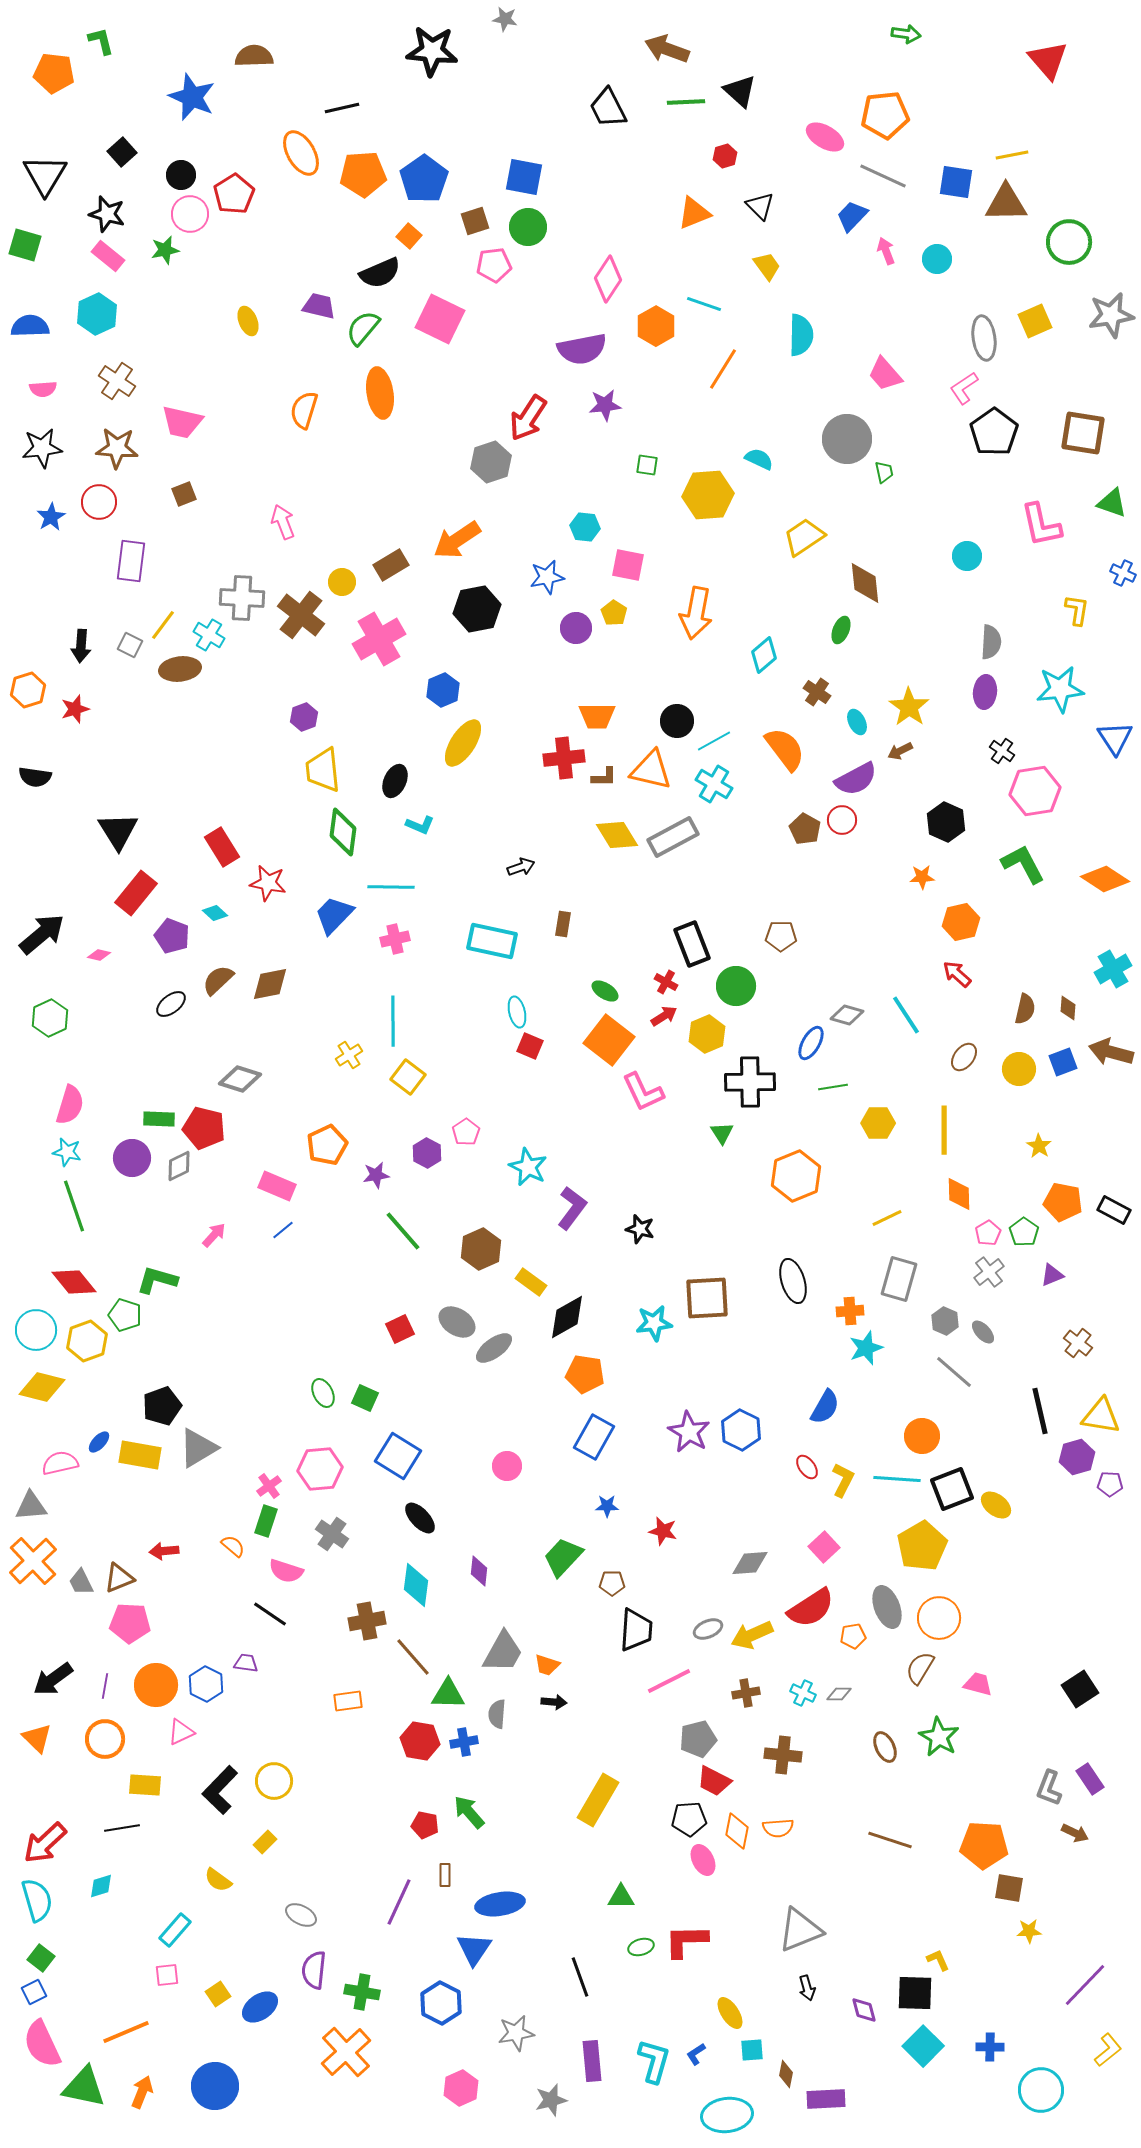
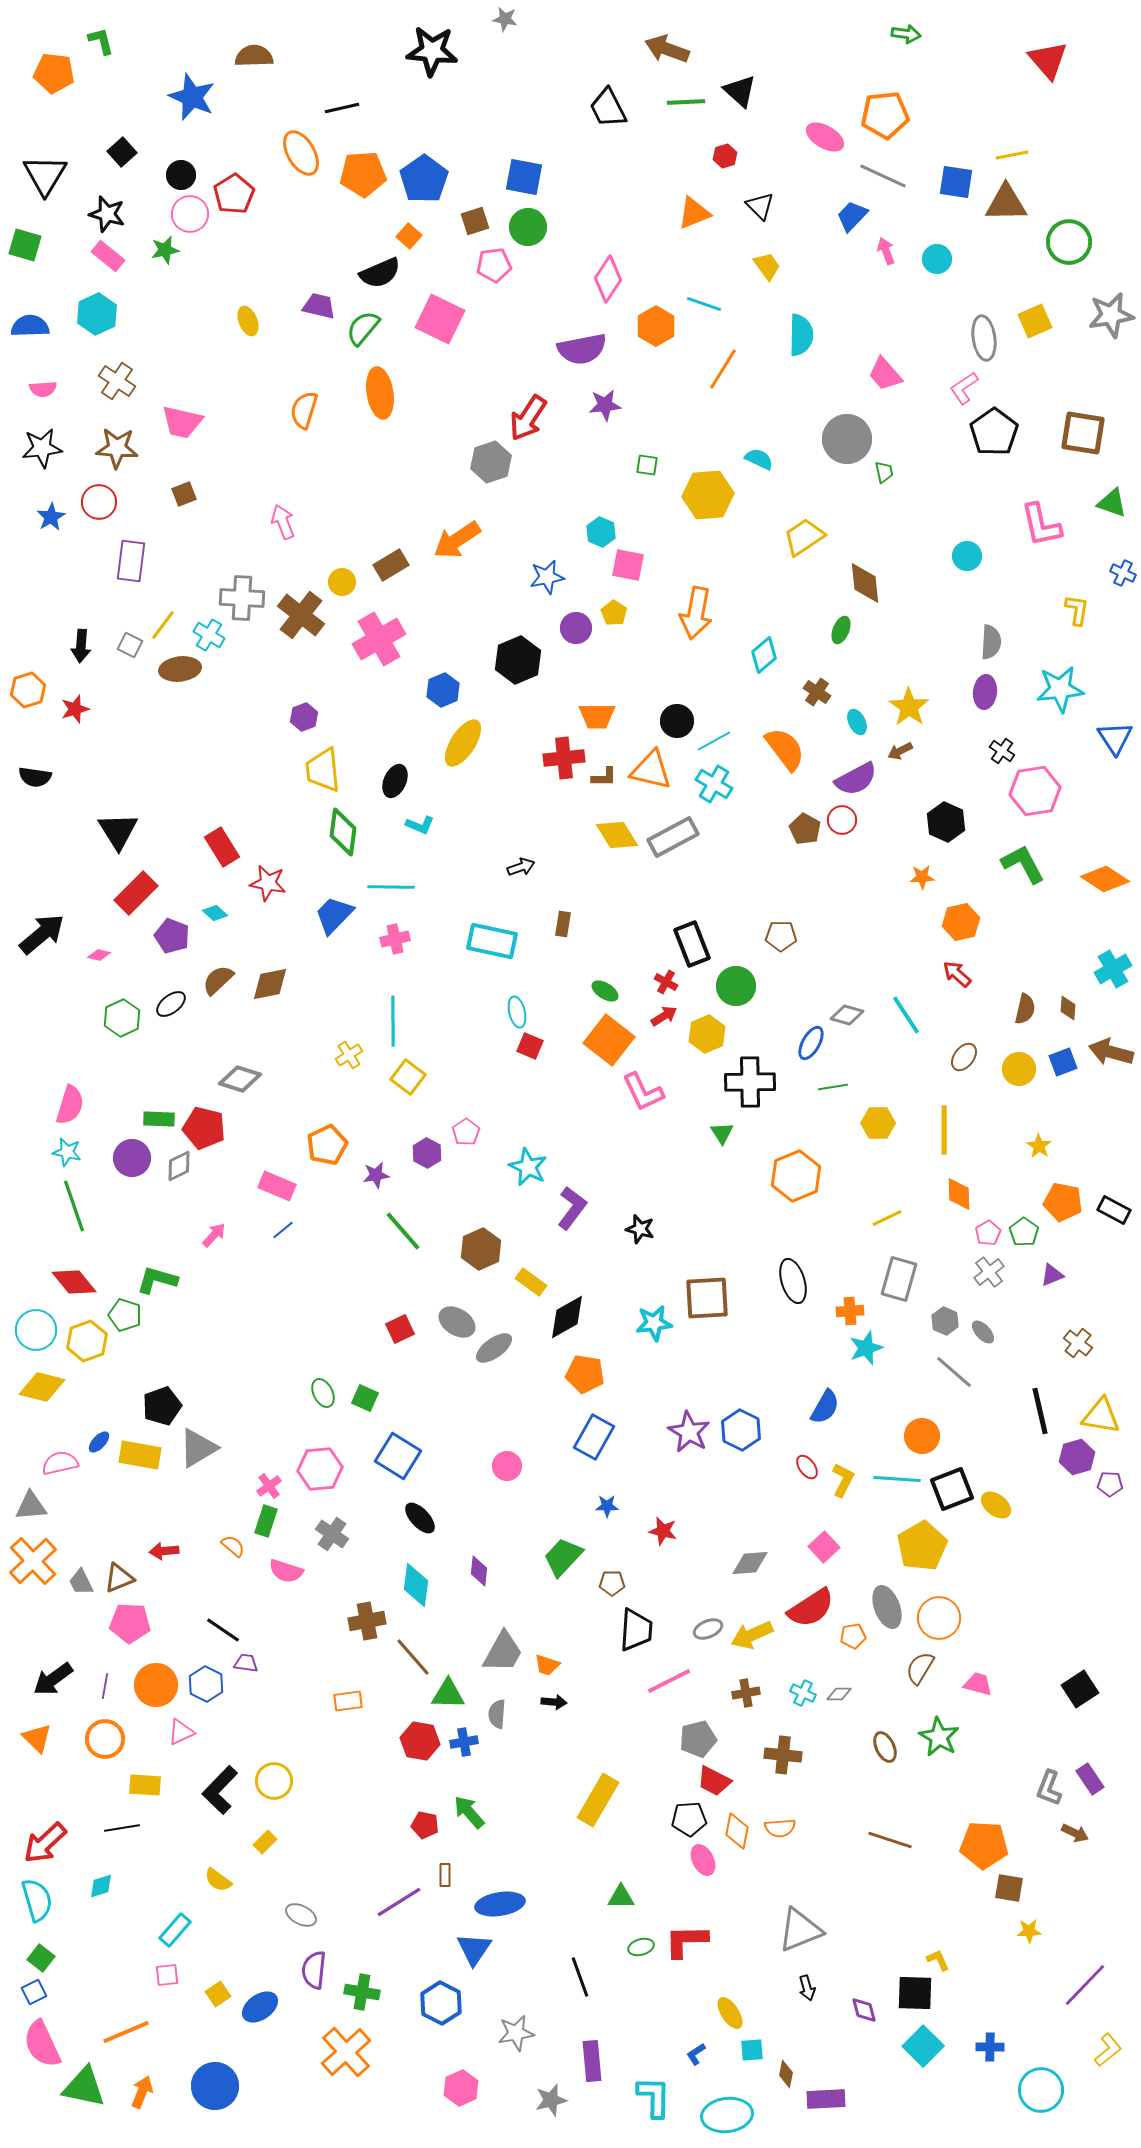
cyan hexagon at (585, 527): moved 16 px right, 5 px down; rotated 16 degrees clockwise
black hexagon at (477, 609): moved 41 px right, 51 px down; rotated 12 degrees counterclockwise
red rectangle at (136, 893): rotated 6 degrees clockwise
green hexagon at (50, 1018): moved 72 px right
black line at (270, 1614): moved 47 px left, 16 px down
orange semicircle at (778, 1828): moved 2 px right
purple line at (399, 1902): rotated 33 degrees clockwise
cyan L-shape at (654, 2061): moved 36 px down; rotated 15 degrees counterclockwise
